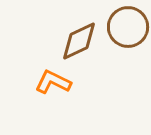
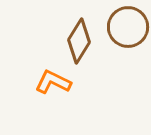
brown diamond: rotated 33 degrees counterclockwise
